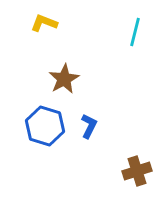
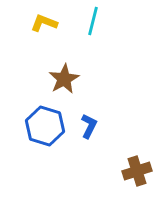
cyan line: moved 42 px left, 11 px up
